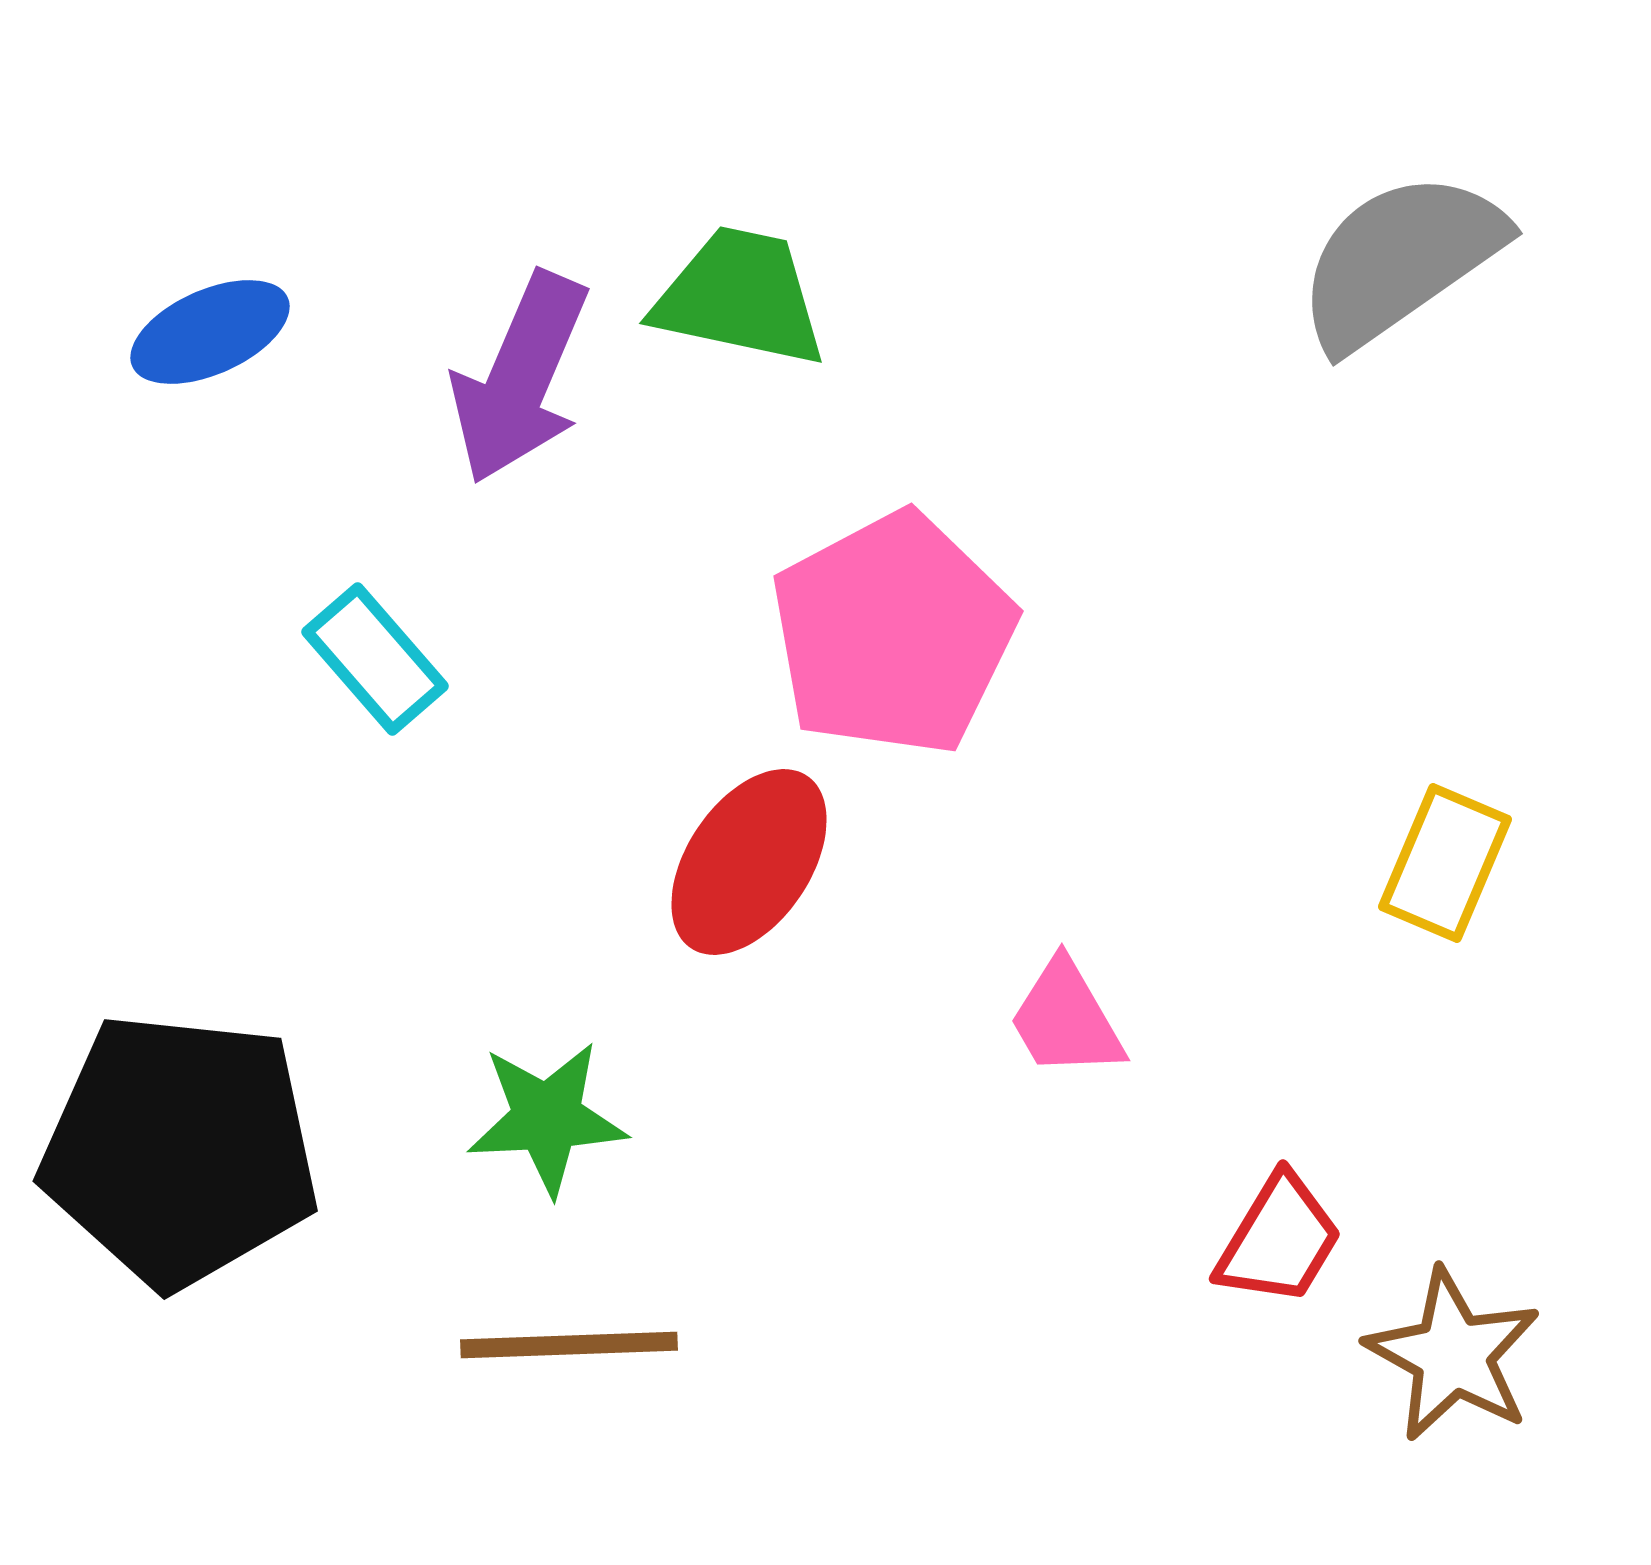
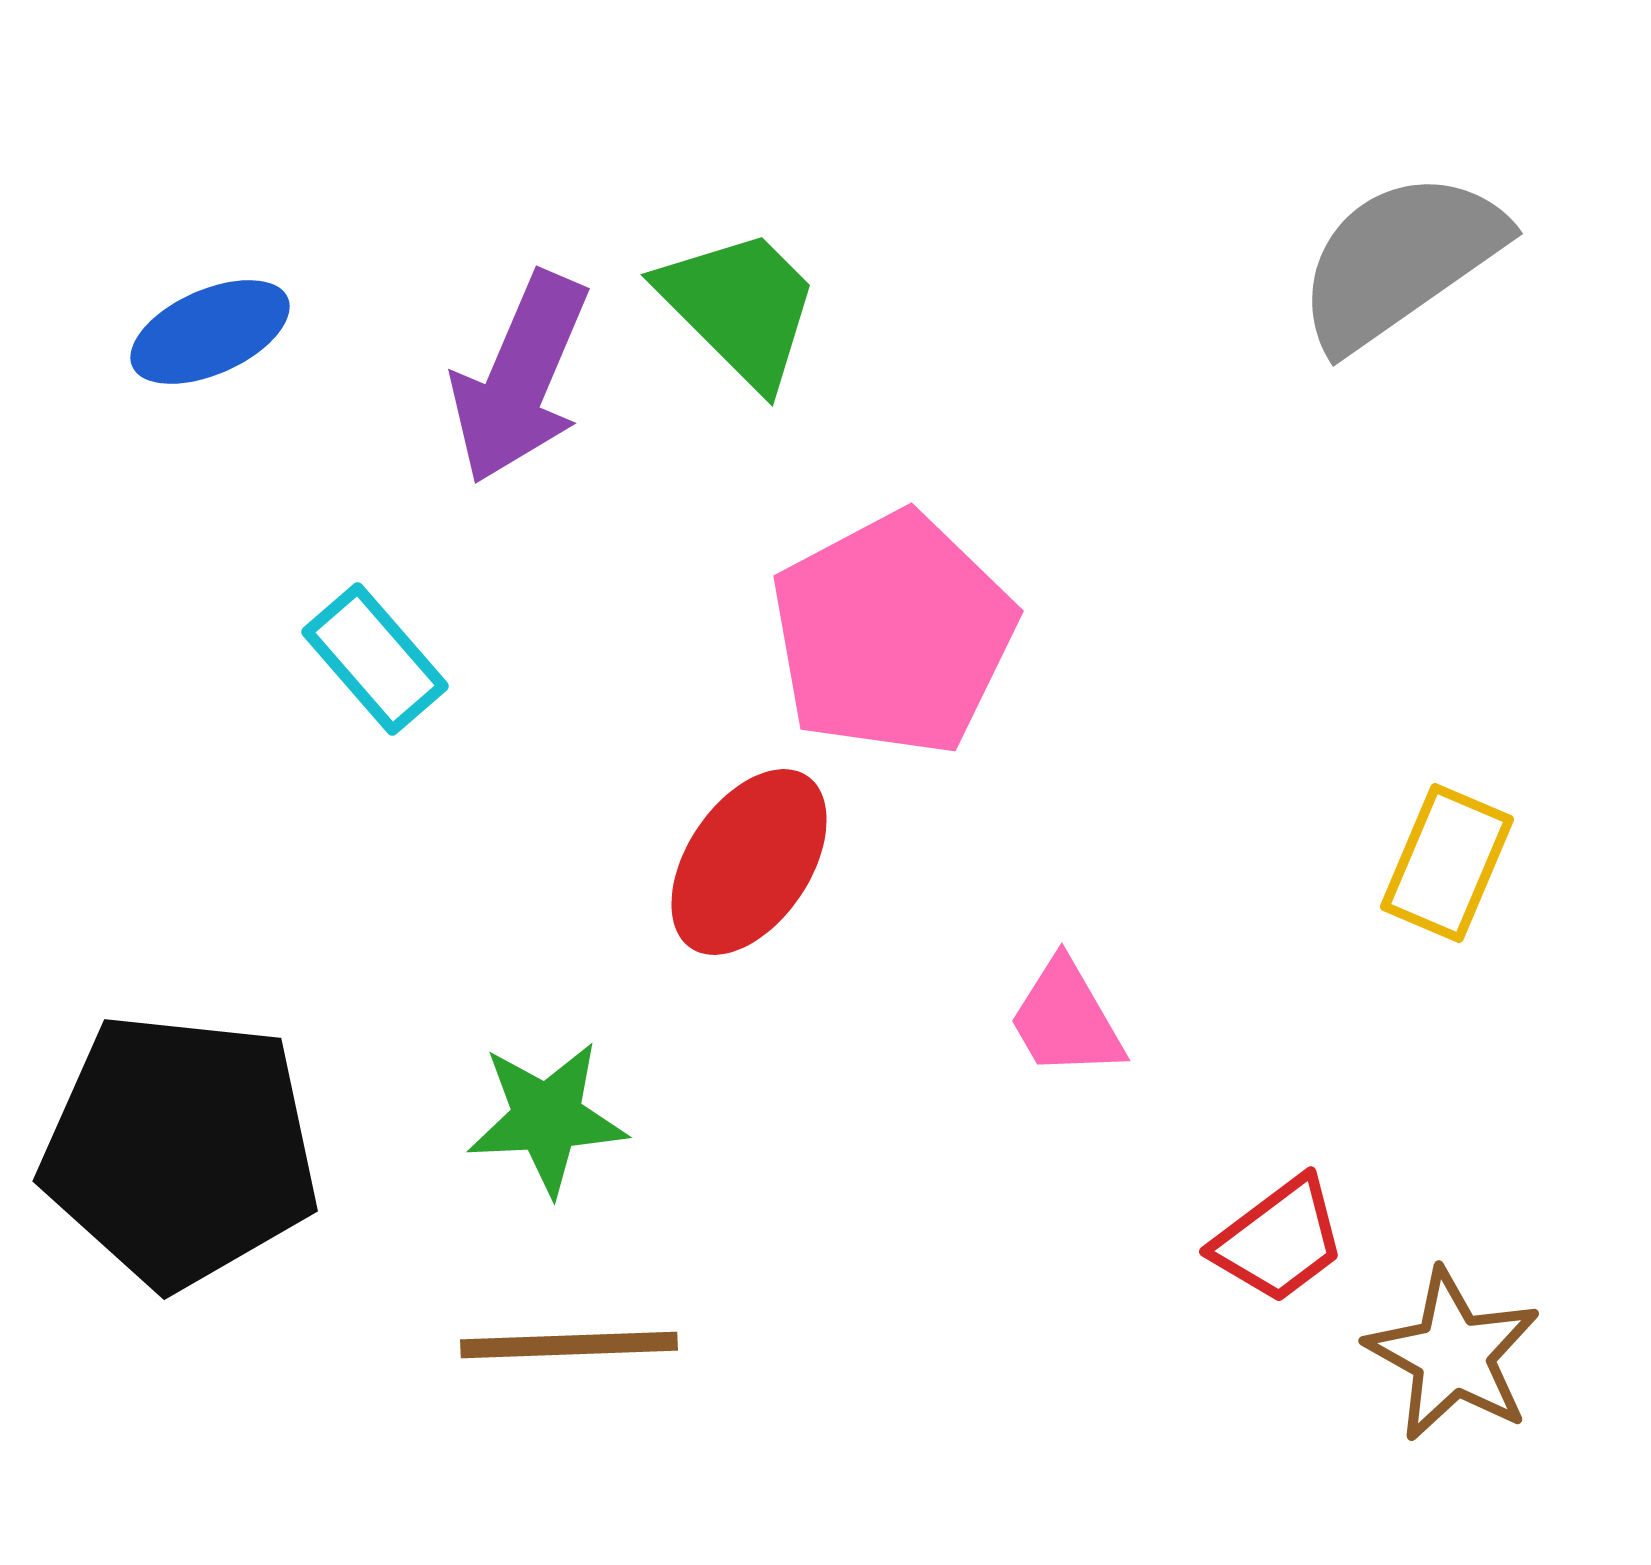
green trapezoid: moved 10 px down; rotated 33 degrees clockwise
yellow rectangle: moved 2 px right
red trapezoid: rotated 22 degrees clockwise
